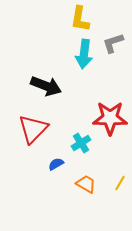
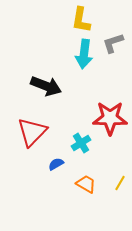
yellow L-shape: moved 1 px right, 1 px down
red triangle: moved 1 px left, 3 px down
